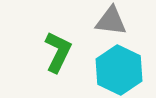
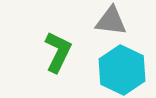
cyan hexagon: moved 3 px right
